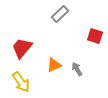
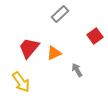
red square: rotated 35 degrees clockwise
red trapezoid: moved 7 px right
orange triangle: moved 12 px up
gray arrow: moved 1 px down
